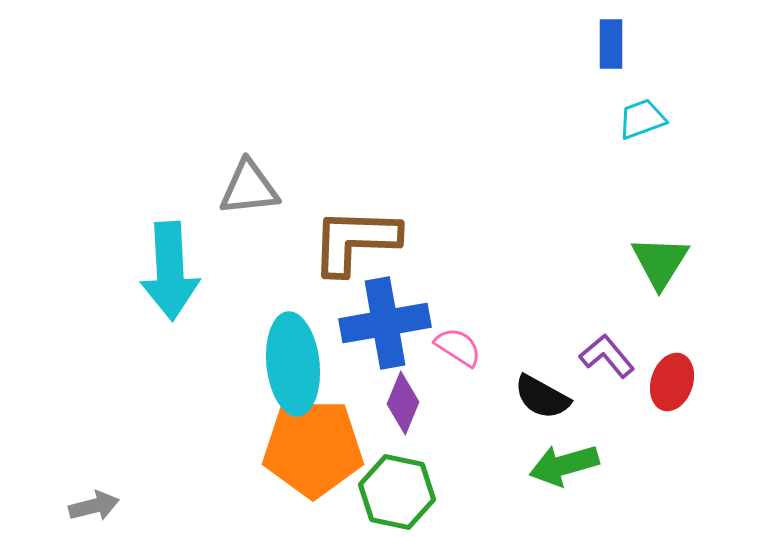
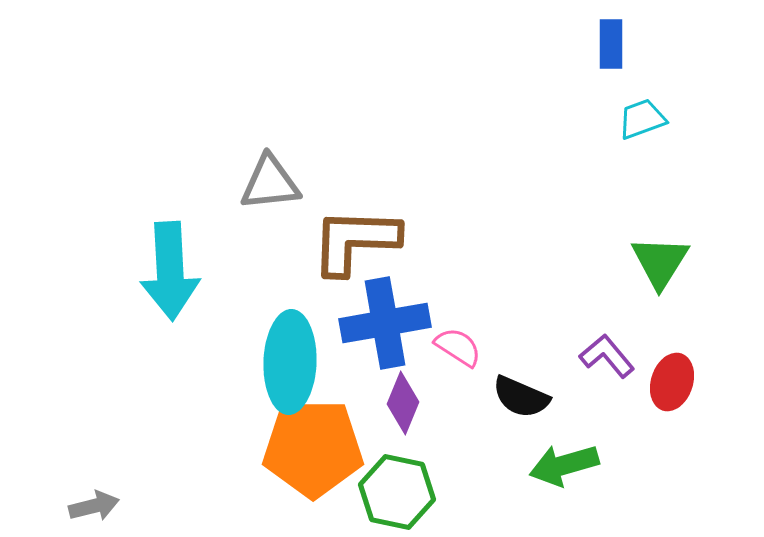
gray triangle: moved 21 px right, 5 px up
cyan ellipse: moved 3 px left, 2 px up; rotated 8 degrees clockwise
black semicircle: moved 21 px left; rotated 6 degrees counterclockwise
